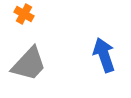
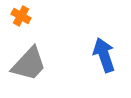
orange cross: moved 3 px left, 2 px down
